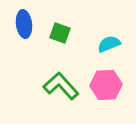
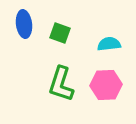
cyan semicircle: rotated 15 degrees clockwise
green L-shape: moved 2 px up; rotated 120 degrees counterclockwise
